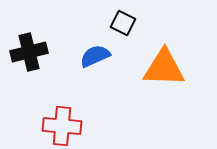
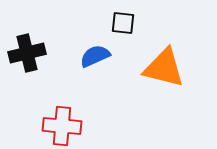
black square: rotated 20 degrees counterclockwise
black cross: moved 2 px left, 1 px down
orange triangle: rotated 12 degrees clockwise
